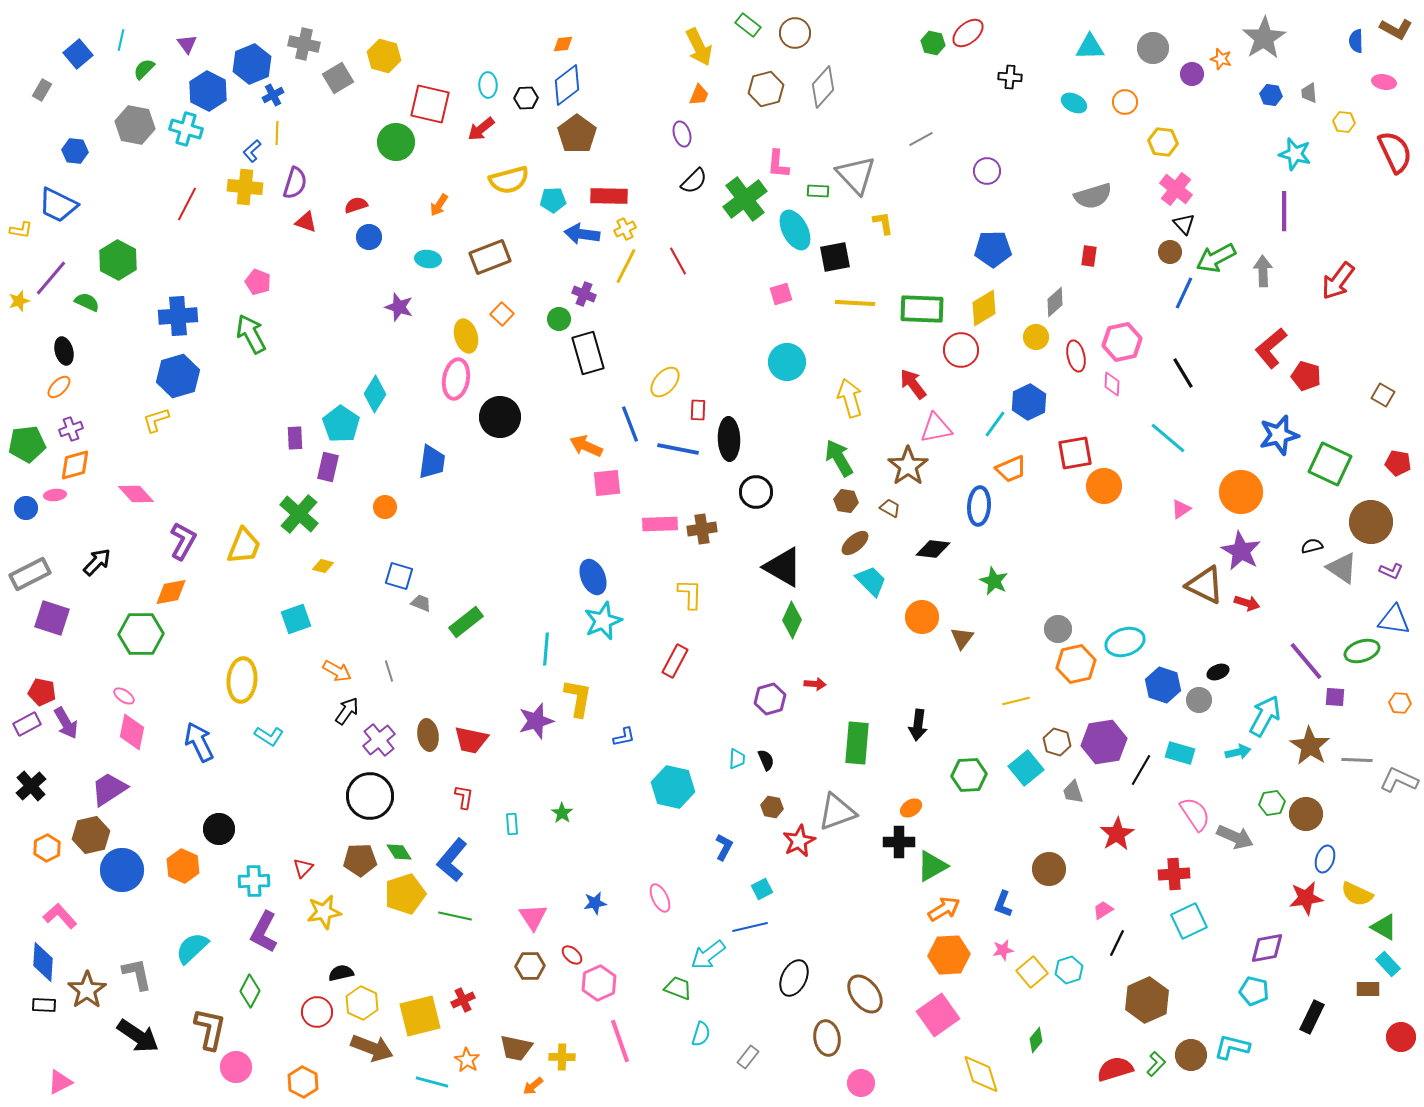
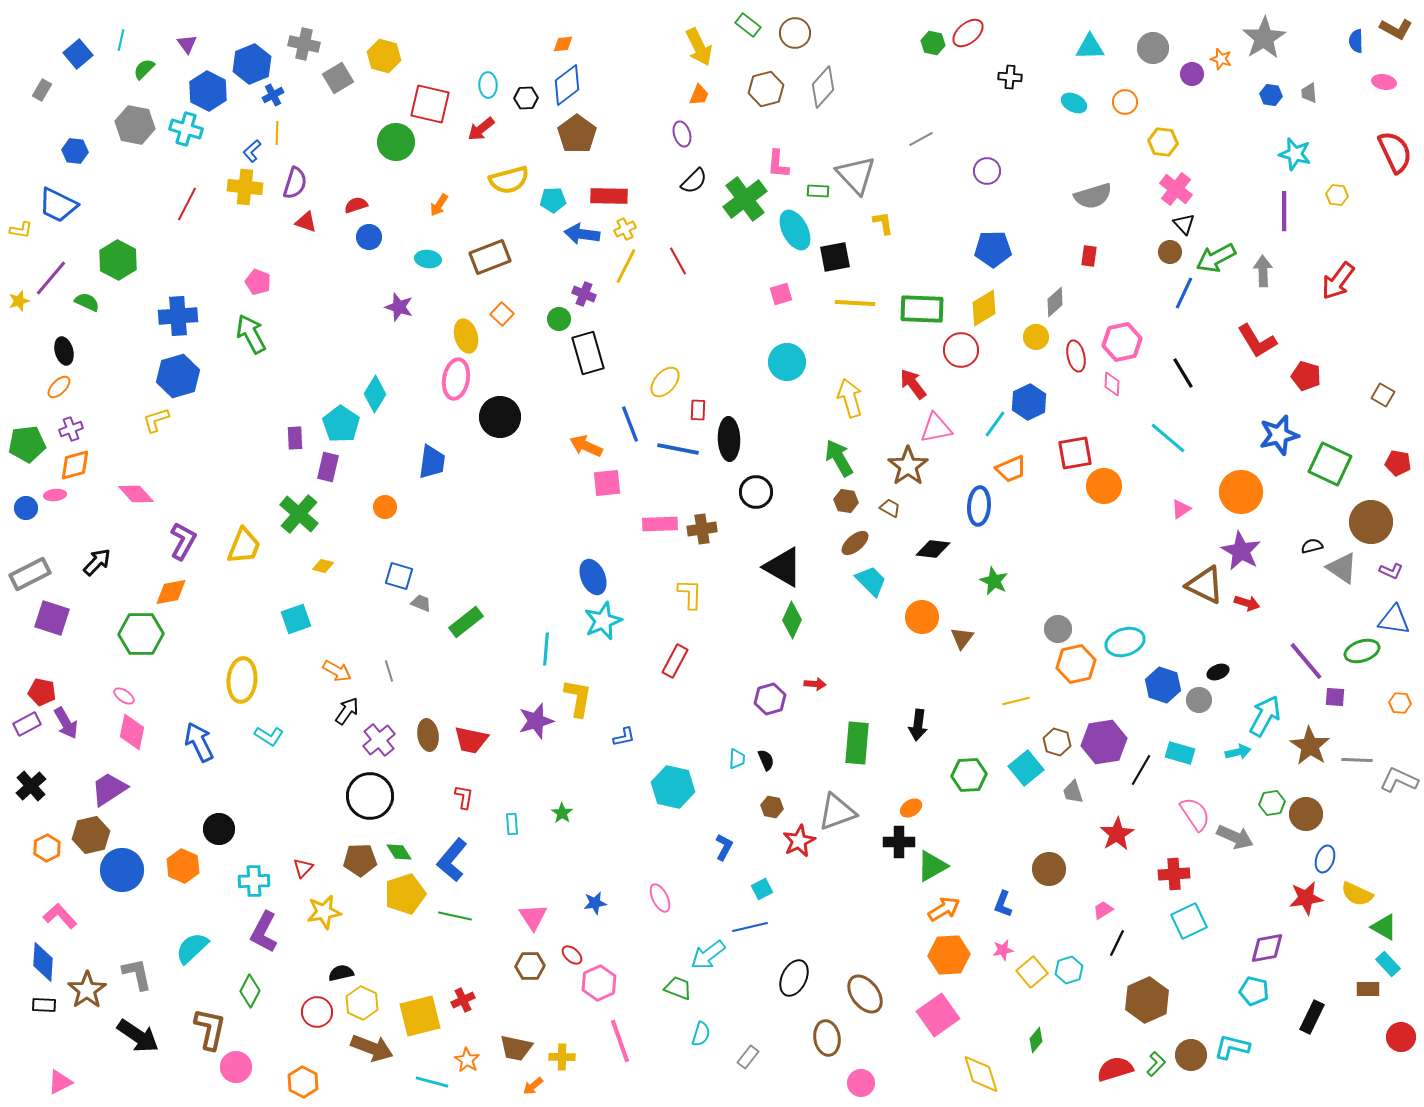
yellow hexagon at (1344, 122): moved 7 px left, 73 px down
red L-shape at (1271, 348): moved 14 px left, 7 px up; rotated 81 degrees counterclockwise
